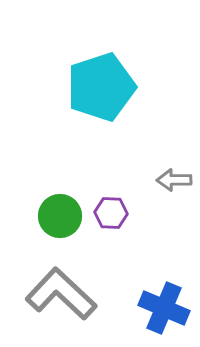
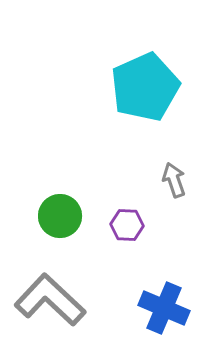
cyan pentagon: moved 44 px right; rotated 6 degrees counterclockwise
gray arrow: rotated 72 degrees clockwise
purple hexagon: moved 16 px right, 12 px down
gray L-shape: moved 11 px left, 6 px down
